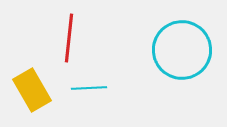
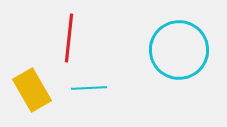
cyan circle: moved 3 px left
